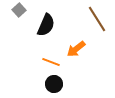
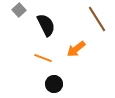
black semicircle: rotated 50 degrees counterclockwise
orange line: moved 8 px left, 4 px up
